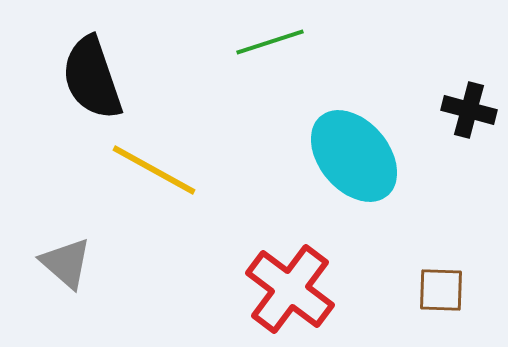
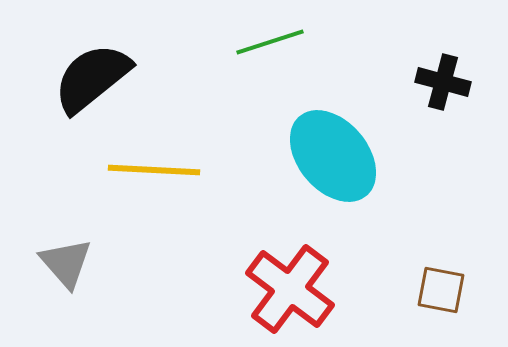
black semicircle: rotated 70 degrees clockwise
black cross: moved 26 px left, 28 px up
cyan ellipse: moved 21 px left
yellow line: rotated 26 degrees counterclockwise
gray triangle: rotated 8 degrees clockwise
brown square: rotated 9 degrees clockwise
